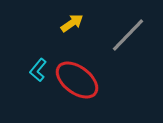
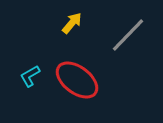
yellow arrow: rotated 15 degrees counterclockwise
cyan L-shape: moved 8 px left, 6 px down; rotated 20 degrees clockwise
